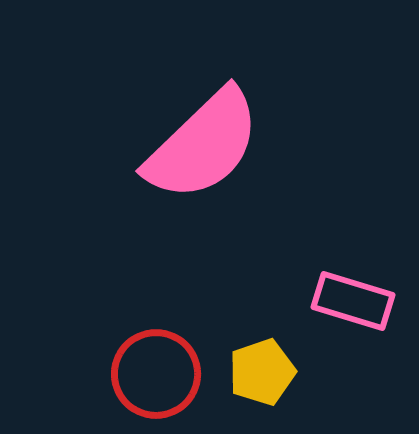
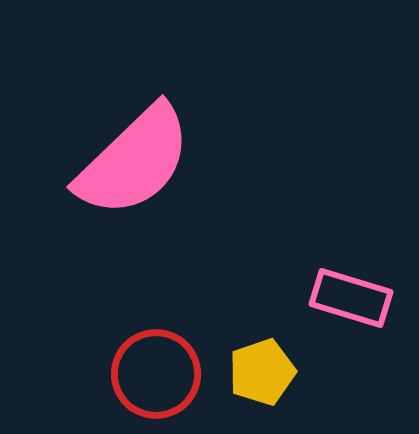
pink semicircle: moved 69 px left, 16 px down
pink rectangle: moved 2 px left, 3 px up
